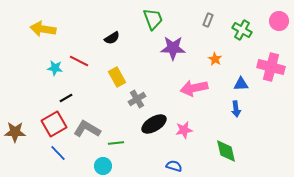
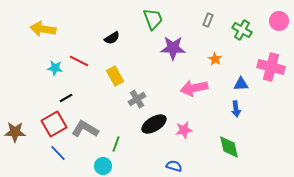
yellow rectangle: moved 2 px left, 1 px up
gray L-shape: moved 2 px left
green line: moved 1 px down; rotated 63 degrees counterclockwise
green diamond: moved 3 px right, 4 px up
